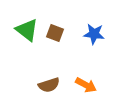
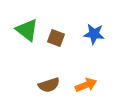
brown square: moved 1 px right, 5 px down
orange arrow: rotated 50 degrees counterclockwise
